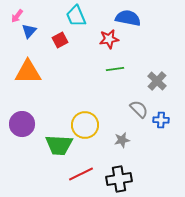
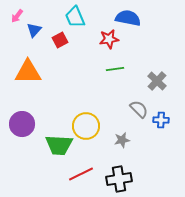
cyan trapezoid: moved 1 px left, 1 px down
blue triangle: moved 5 px right, 1 px up
yellow circle: moved 1 px right, 1 px down
